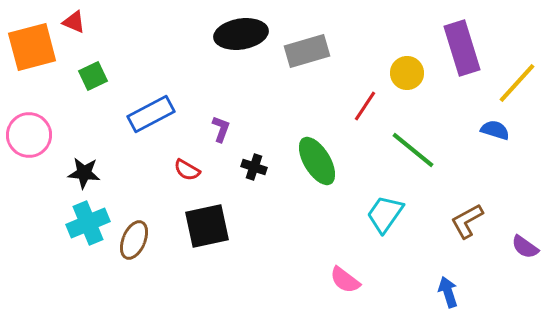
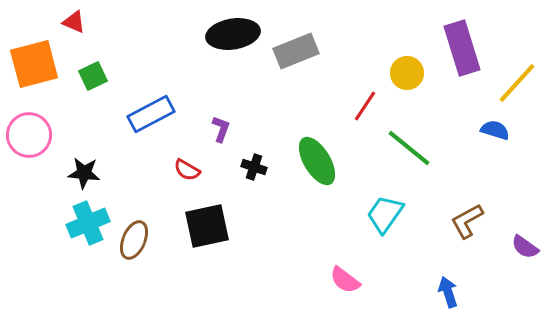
black ellipse: moved 8 px left
orange square: moved 2 px right, 17 px down
gray rectangle: moved 11 px left; rotated 6 degrees counterclockwise
green line: moved 4 px left, 2 px up
